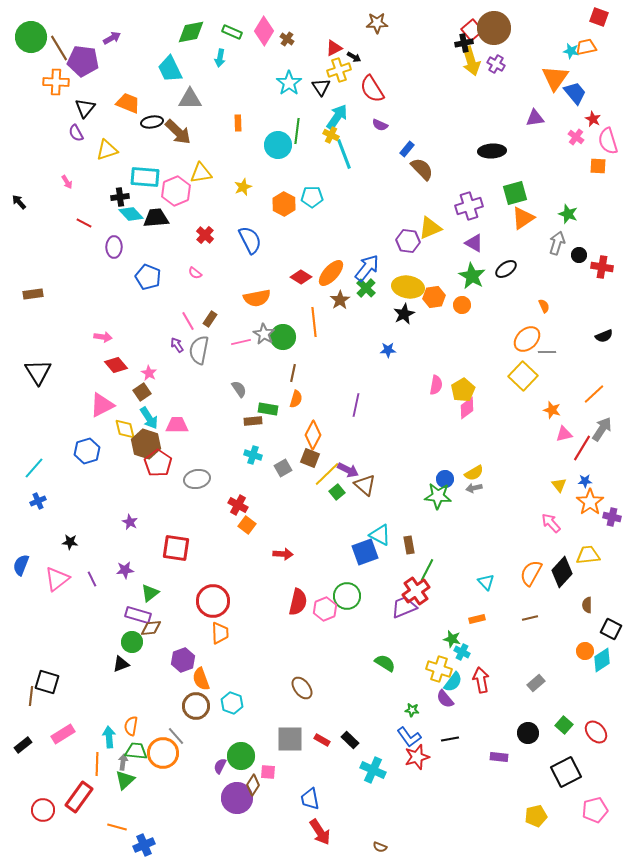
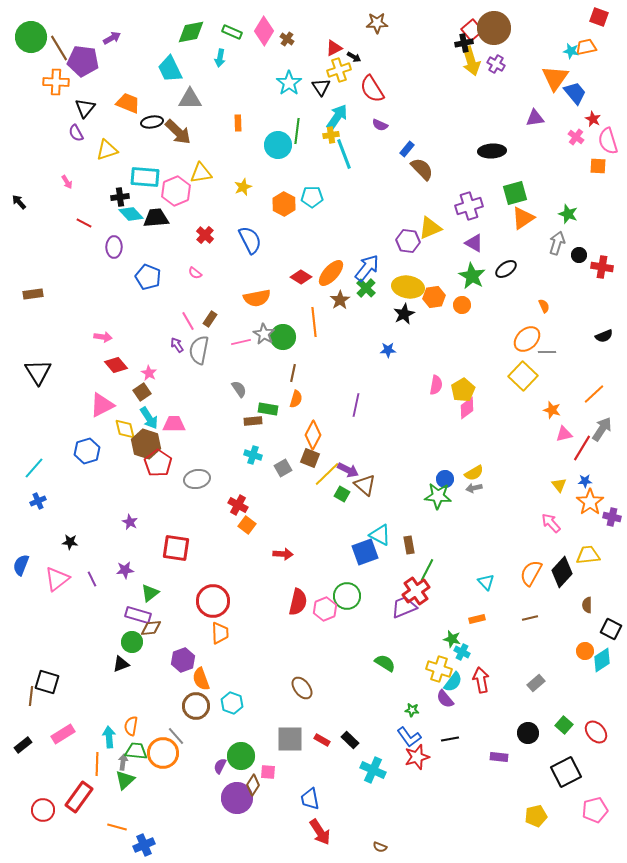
yellow cross at (331, 135): rotated 35 degrees counterclockwise
pink trapezoid at (177, 425): moved 3 px left, 1 px up
green square at (337, 492): moved 5 px right, 2 px down; rotated 21 degrees counterclockwise
